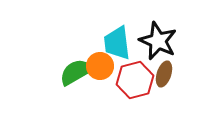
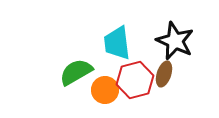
black star: moved 17 px right
orange circle: moved 5 px right, 24 px down
